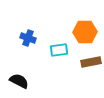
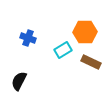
cyan rectangle: moved 4 px right; rotated 24 degrees counterclockwise
brown rectangle: rotated 36 degrees clockwise
black semicircle: rotated 90 degrees counterclockwise
